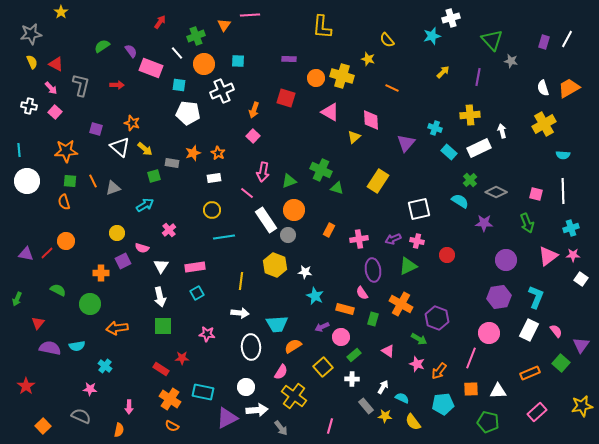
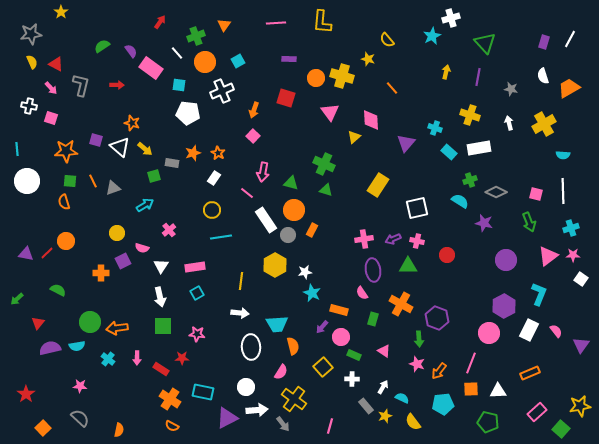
pink line at (250, 15): moved 26 px right, 8 px down
yellow L-shape at (322, 27): moved 5 px up
cyan star at (432, 36): rotated 12 degrees counterclockwise
white line at (567, 39): moved 3 px right
green triangle at (492, 40): moved 7 px left, 3 px down
cyan square at (238, 61): rotated 32 degrees counterclockwise
gray star at (511, 61): moved 28 px down
orange circle at (204, 64): moved 1 px right, 2 px up
pink rectangle at (151, 68): rotated 15 degrees clockwise
yellow arrow at (443, 72): moved 3 px right; rotated 32 degrees counterclockwise
orange line at (392, 88): rotated 24 degrees clockwise
white semicircle at (543, 88): moved 12 px up
pink square at (55, 112): moved 4 px left, 6 px down; rotated 24 degrees counterclockwise
pink triangle at (330, 112): rotated 24 degrees clockwise
yellow cross at (470, 115): rotated 24 degrees clockwise
purple square at (96, 129): moved 11 px down
white arrow at (502, 131): moved 7 px right, 8 px up
white rectangle at (479, 148): rotated 15 degrees clockwise
cyan line at (19, 150): moved 2 px left, 1 px up
green cross at (321, 170): moved 3 px right, 6 px up
white rectangle at (214, 178): rotated 48 degrees counterclockwise
green cross at (470, 180): rotated 24 degrees clockwise
green triangle at (289, 181): moved 2 px right, 2 px down; rotated 35 degrees clockwise
yellow rectangle at (378, 181): moved 4 px down
green triangle at (337, 188): moved 11 px left, 2 px down
white square at (419, 209): moved 2 px left, 1 px up
purple star at (484, 223): rotated 12 degrees clockwise
green arrow at (527, 223): moved 2 px right, 1 px up
orange rectangle at (329, 230): moved 17 px left
cyan line at (224, 237): moved 3 px left
pink cross at (359, 239): moved 5 px right
yellow hexagon at (275, 265): rotated 10 degrees clockwise
green triangle at (408, 266): rotated 24 degrees clockwise
white star at (305, 272): rotated 16 degrees counterclockwise
cyan star at (315, 296): moved 3 px left, 3 px up
purple hexagon at (499, 297): moved 5 px right, 9 px down; rotated 20 degrees counterclockwise
cyan L-shape at (536, 297): moved 3 px right, 3 px up
green arrow at (17, 299): rotated 24 degrees clockwise
green circle at (90, 304): moved 18 px down
orange rectangle at (345, 309): moved 6 px left, 1 px down
purple arrow at (322, 327): rotated 24 degrees counterclockwise
pink star at (207, 334): moved 10 px left
green arrow at (419, 339): rotated 56 degrees clockwise
orange semicircle at (293, 346): rotated 108 degrees clockwise
purple semicircle at (50, 348): rotated 25 degrees counterclockwise
pink triangle at (388, 351): moved 4 px left
green rectangle at (354, 355): rotated 64 degrees clockwise
pink line at (471, 358): moved 5 px down
green square at (561, 363): moved 66 px down
cyan cross at (105, 366): moved 3 px right, 7 px up
red star at (26, 386): moved 8 px down
pink star at (90, 389): moved 10 px left, 3 px up
yellow cross at (294, 396): moved 3 px down
yellow star at (582, 406): moved 2 px left
pink arrow at (129, 407): moved 8 px right, 49 px up
gray semicircle at (81, 416): moved 1 px left, 2 px down; rotated 18 degrees clockwise
yellow star at (385, 416): rotated 24 degrees counterclockwise
orange square at (43, 426): moved 2 px down
gray arrow at (281, 428): moved 2 px right, 4 px up
